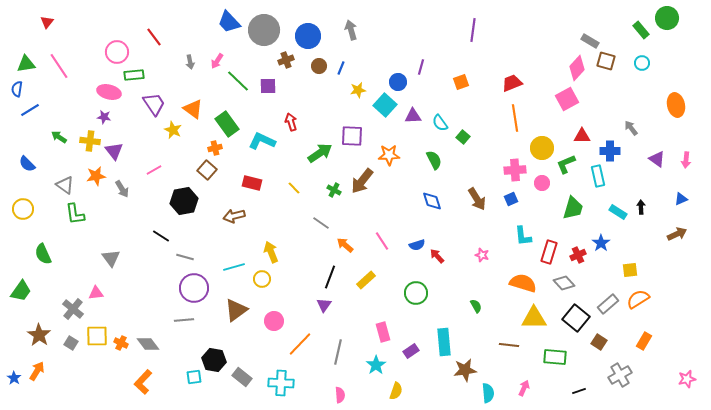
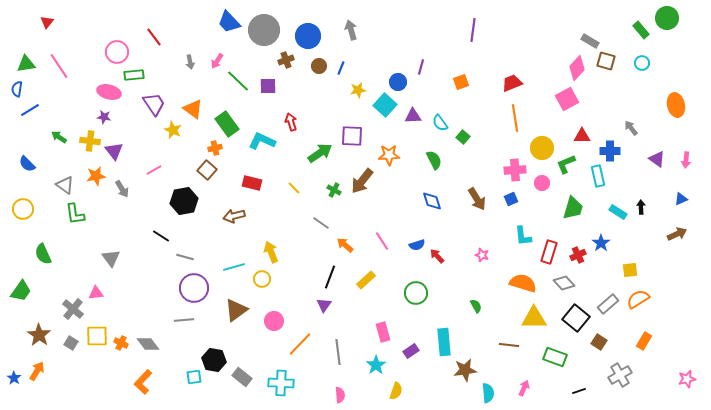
gray line at (338, 352): rotated 20 degrees counterclockwise
green rectangle at (555, 357): rotated 15 degrees clockwise
